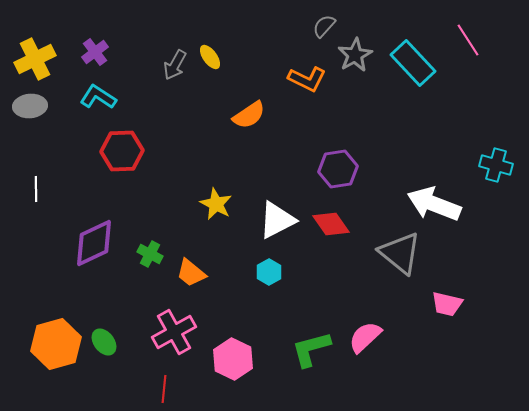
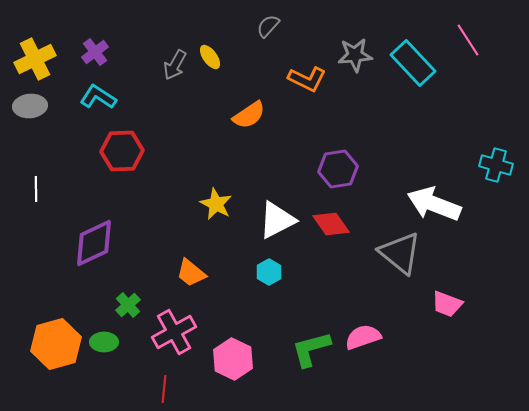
gray semicircle: moved 56 px left
gray star: rotated 24 degrees clockwise
green cross: moved 22 px left, 51 px down; rotated 20 degrees clockwise
pink trapezoid: rotated 8 degrees clockwise
pink semicircle: moved 2 px left; rotated 24 degrees clockwise
green ellipse: rotated 52 degrees counterclockwise
